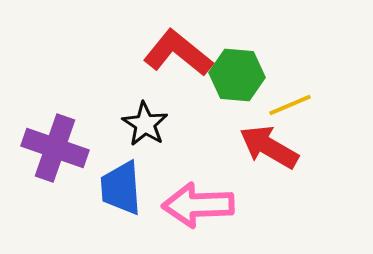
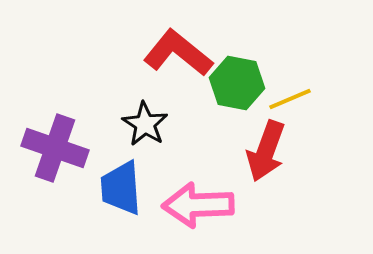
green hexagon: moved 8 px down; rotated 6 degrees clockwise
yellow line: moved 6 px up
red arrow: moved 3 px left, 4 px down; rotated 100 degrees counterclockwise
